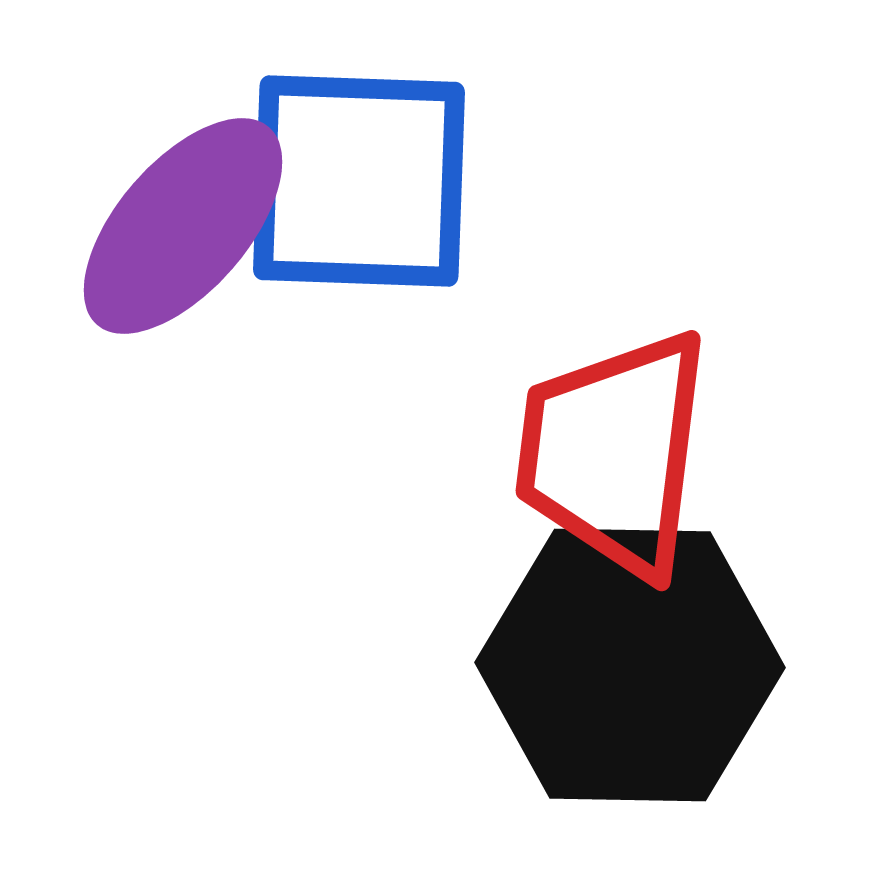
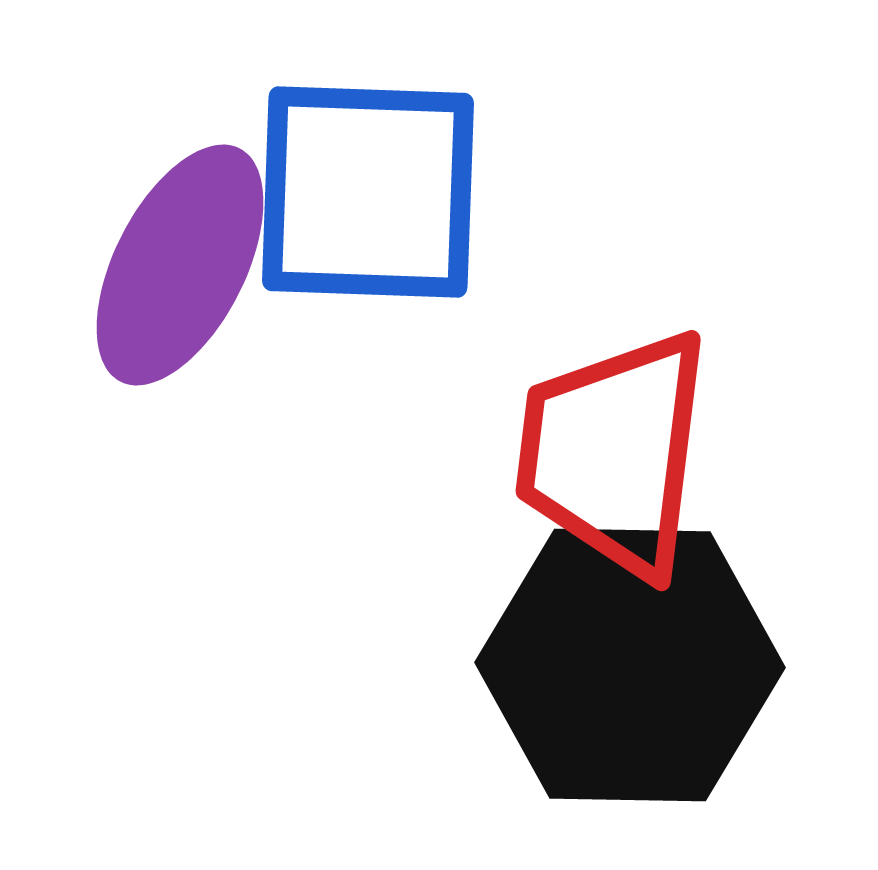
blue square: moved 9 px right, 11 px down
purple ellipse: moved 3 px left, 39 px down; rotated 14 degrees counterclockwise
